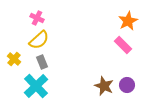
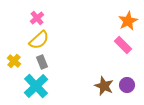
pink cross: rotated 24 degrees clockwise
yellow cross: moved 2 px down
